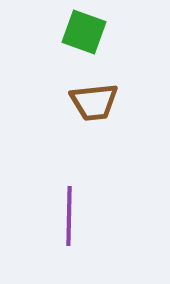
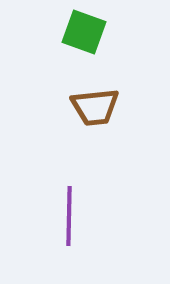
brown trapezoid: moved 1 px right, 5 px down
